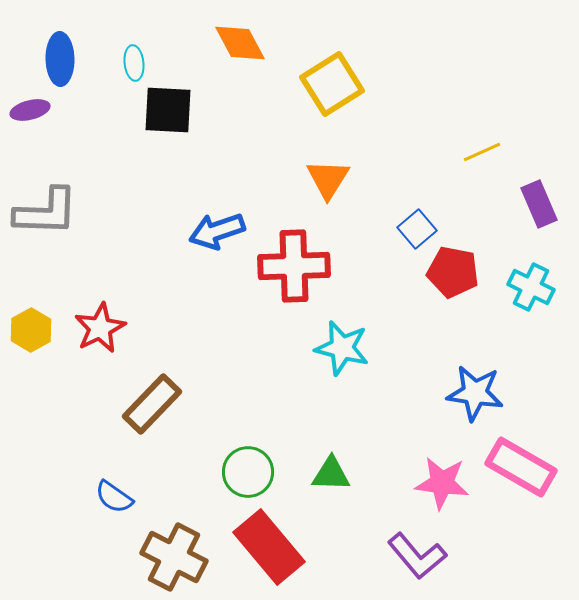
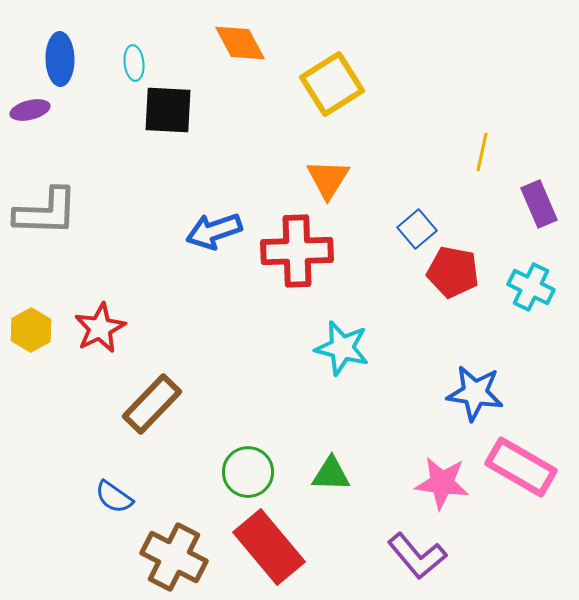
yellow line: rotated 54 degrees counterclockwise
blue arrow: moved 3 px left
red cross: moved 3 px right, 15 px up
